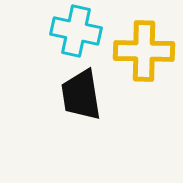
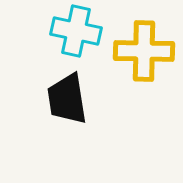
black trapezoid: moved 14 px left, 4 px down
